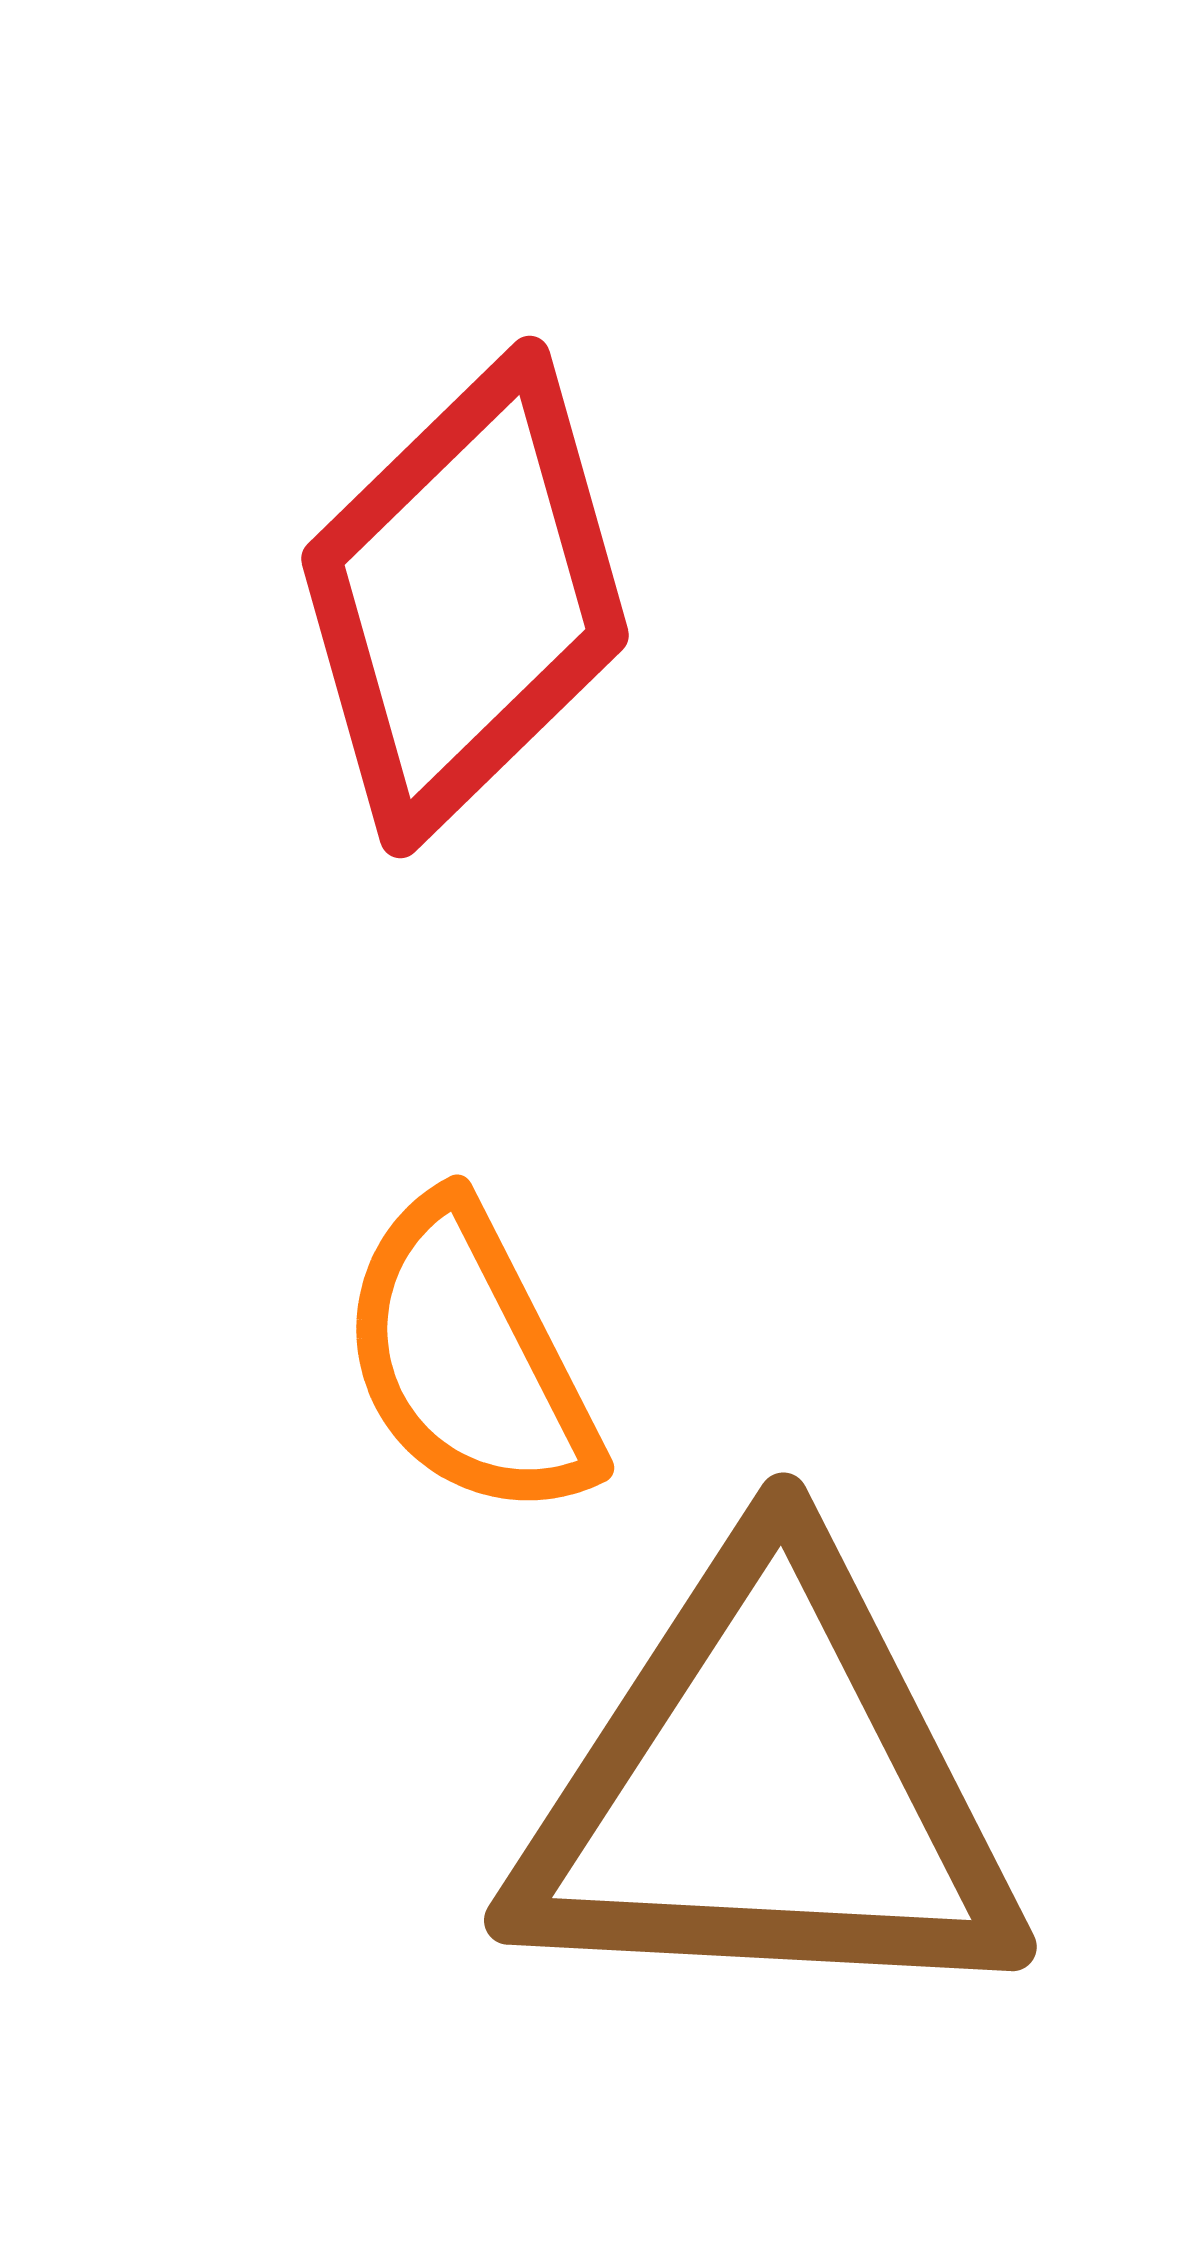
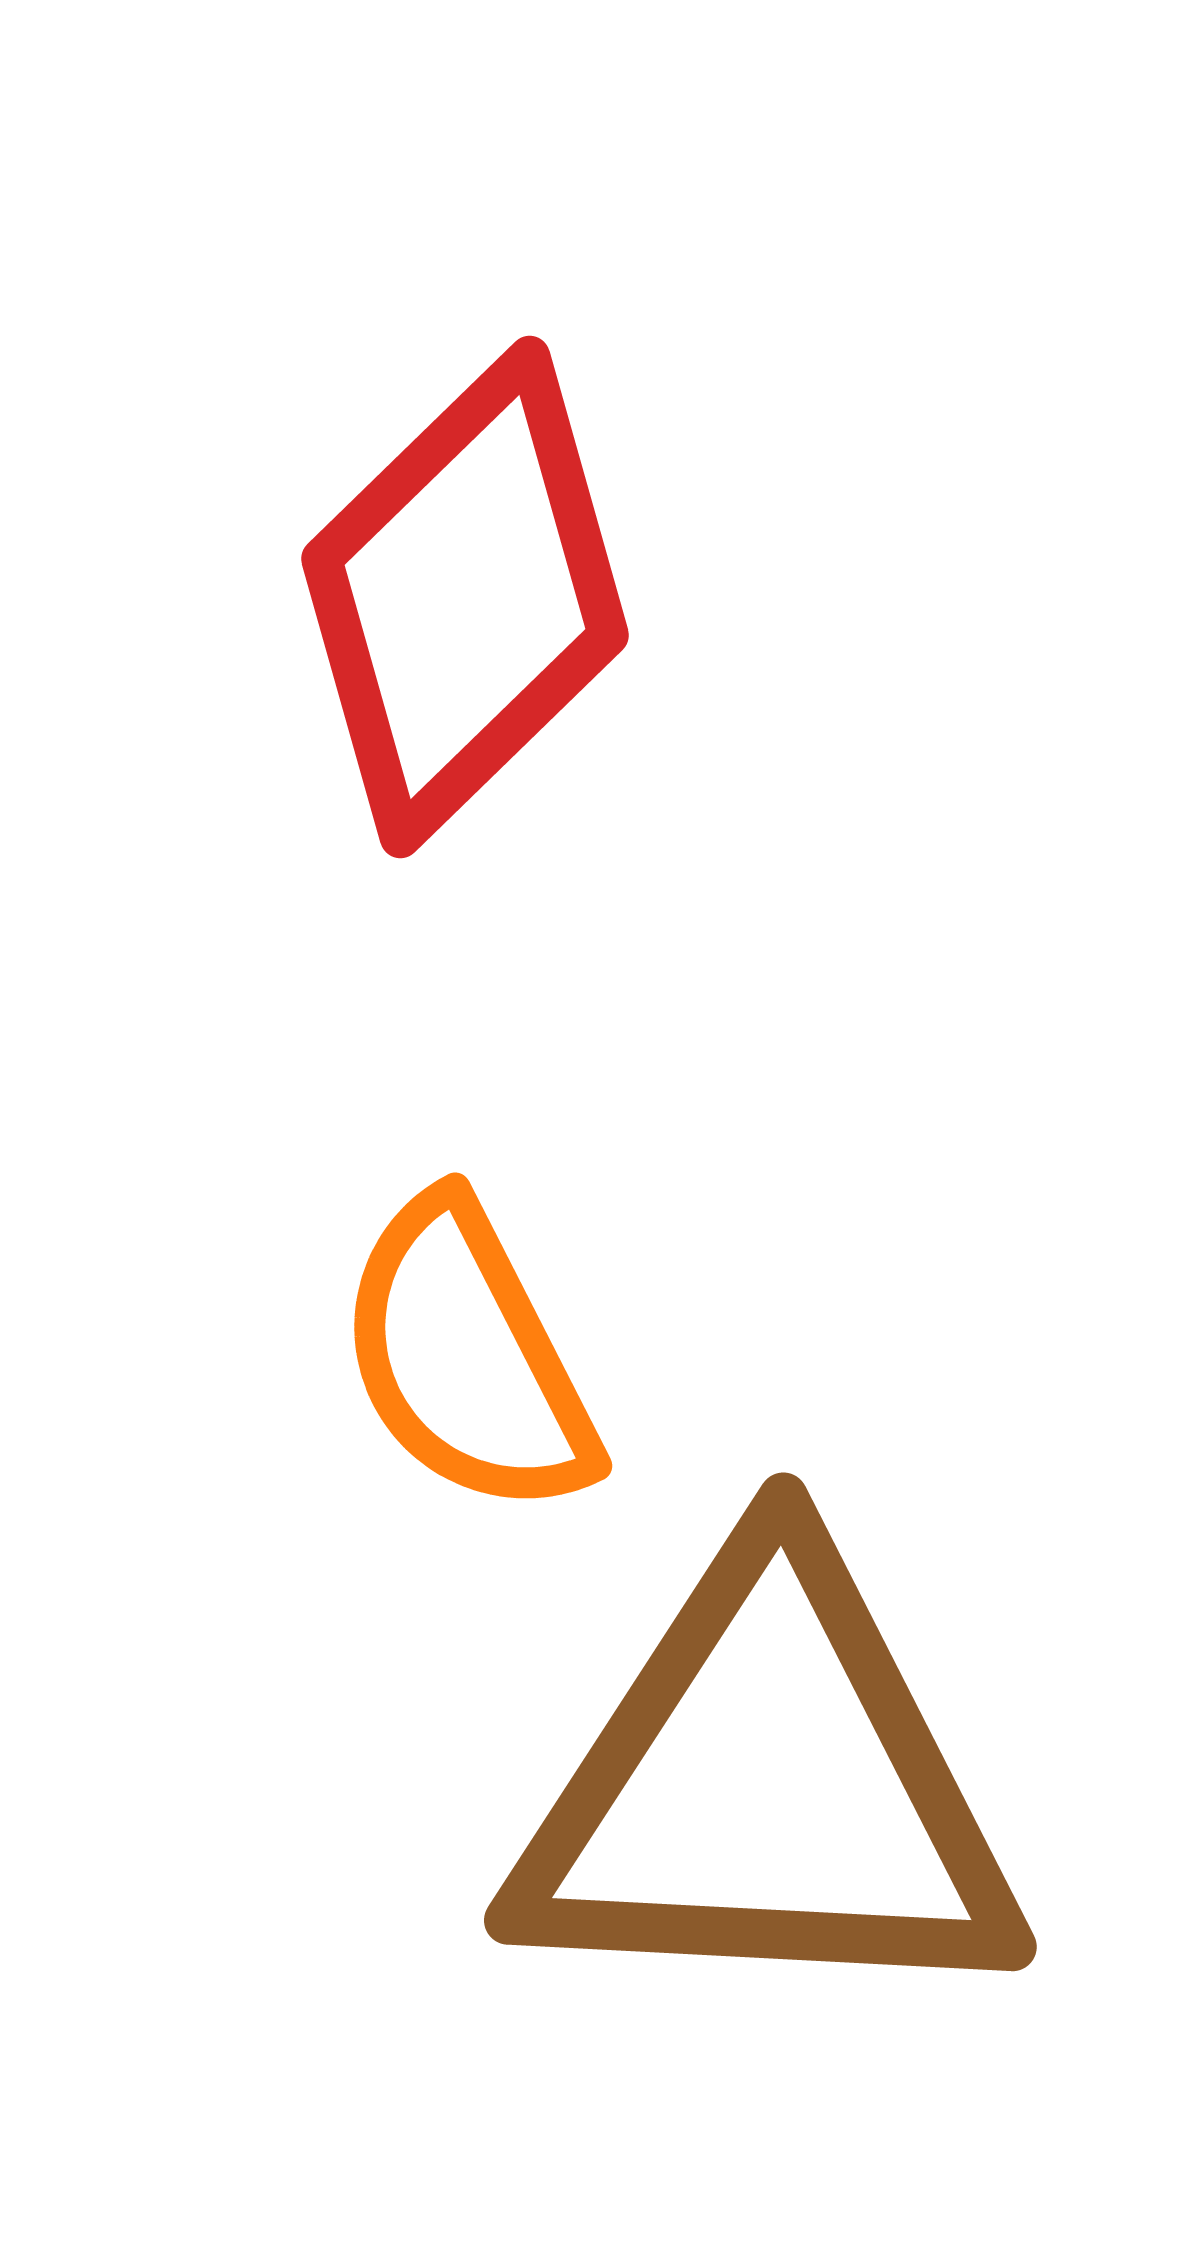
orange semicircle: moved 2 px left, 2 px up
